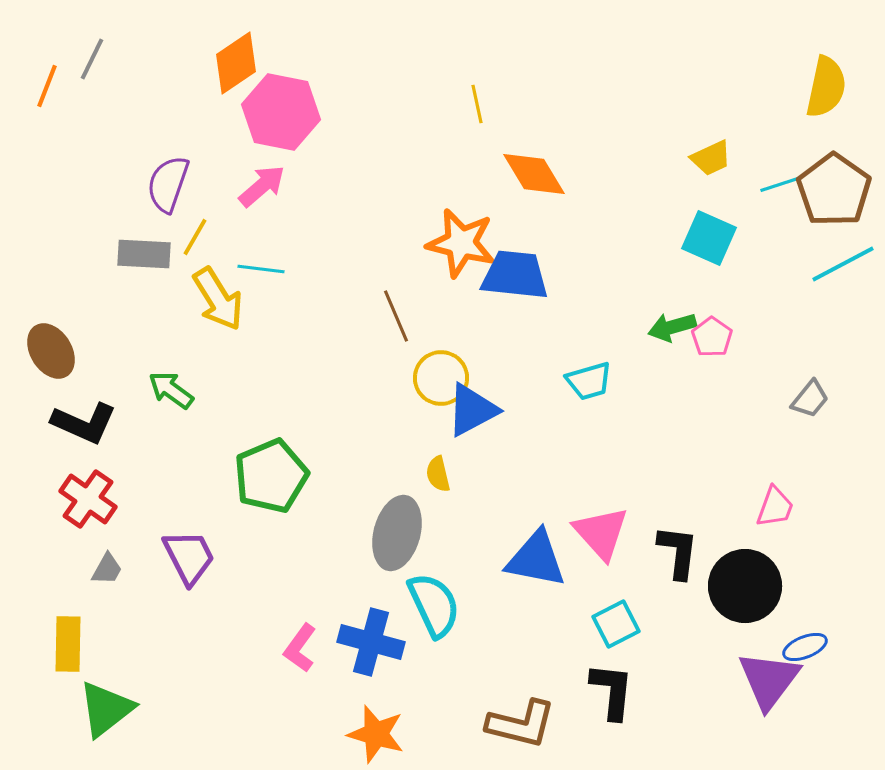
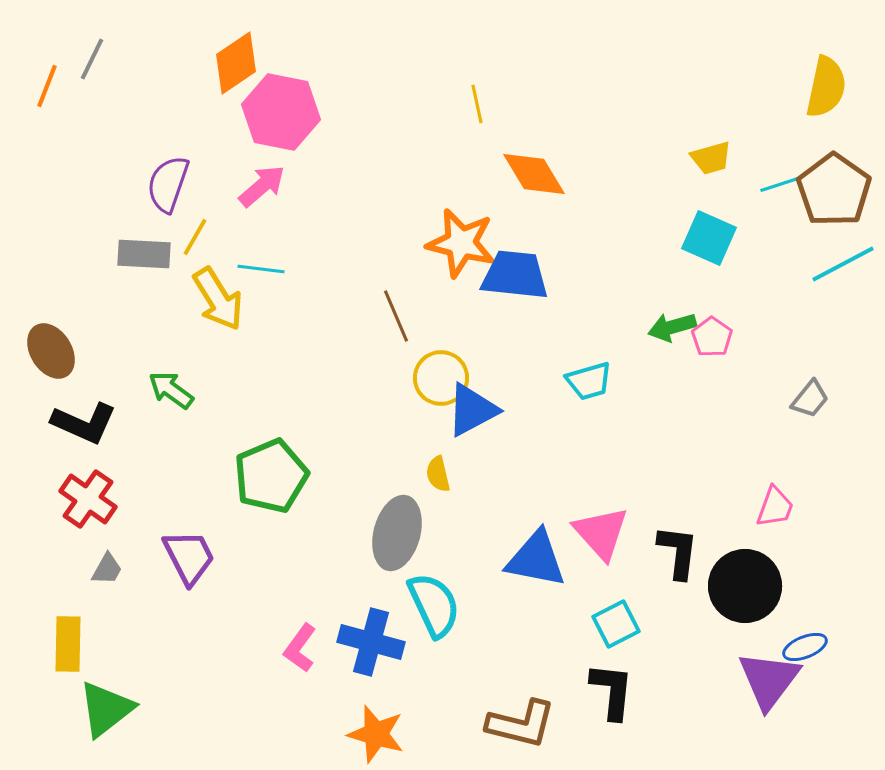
yellow trapezoid at (711, 158): rotated 9 degrees clockwise
